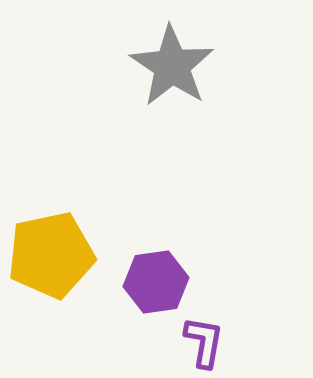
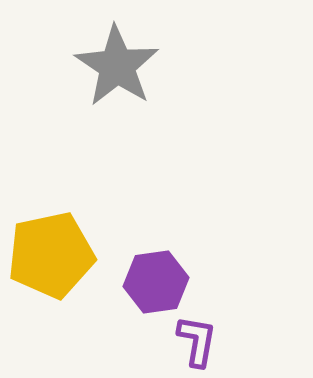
gray star: moved 55 px left
purple L-shape: moved 7 px left, 1 px up
